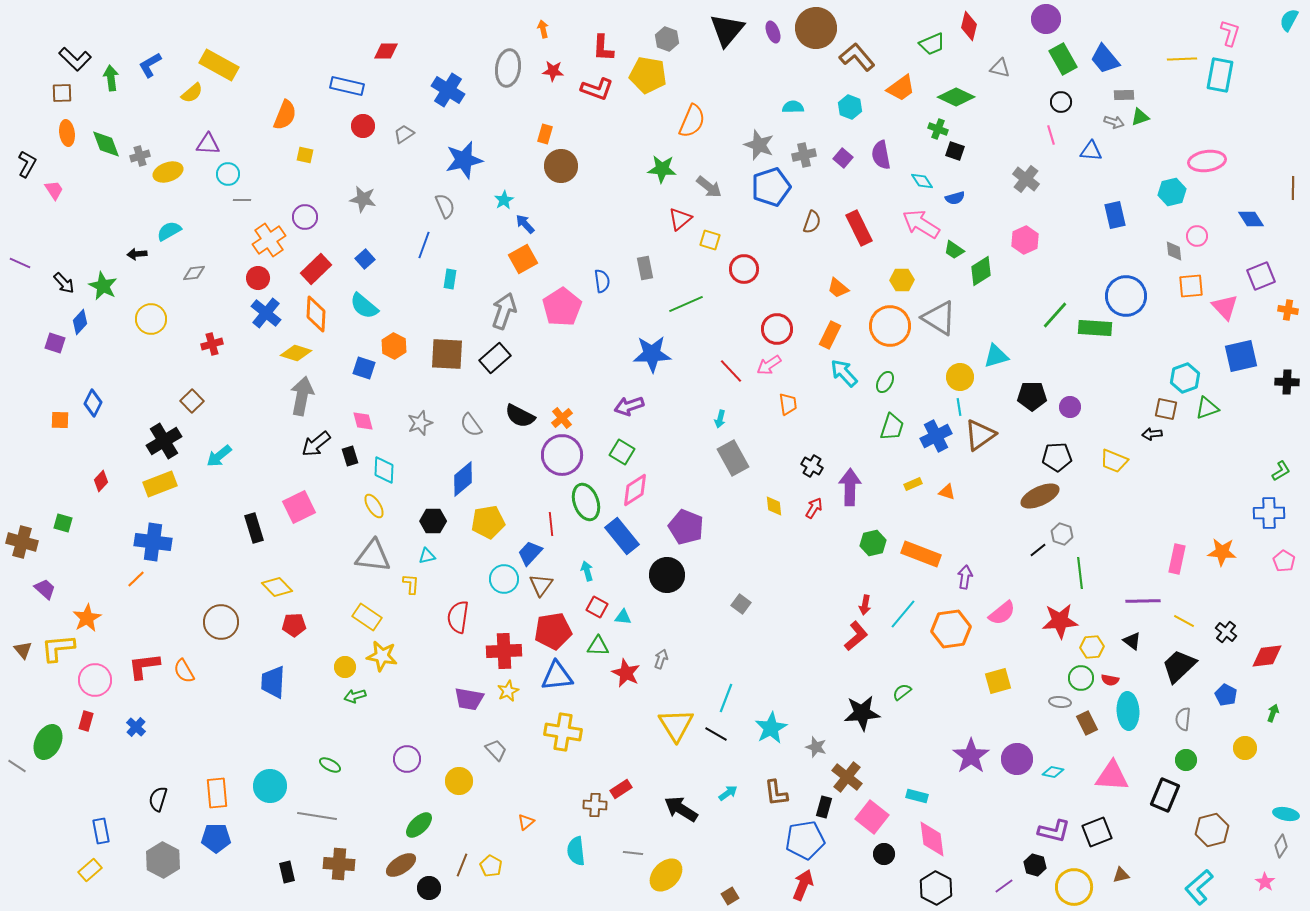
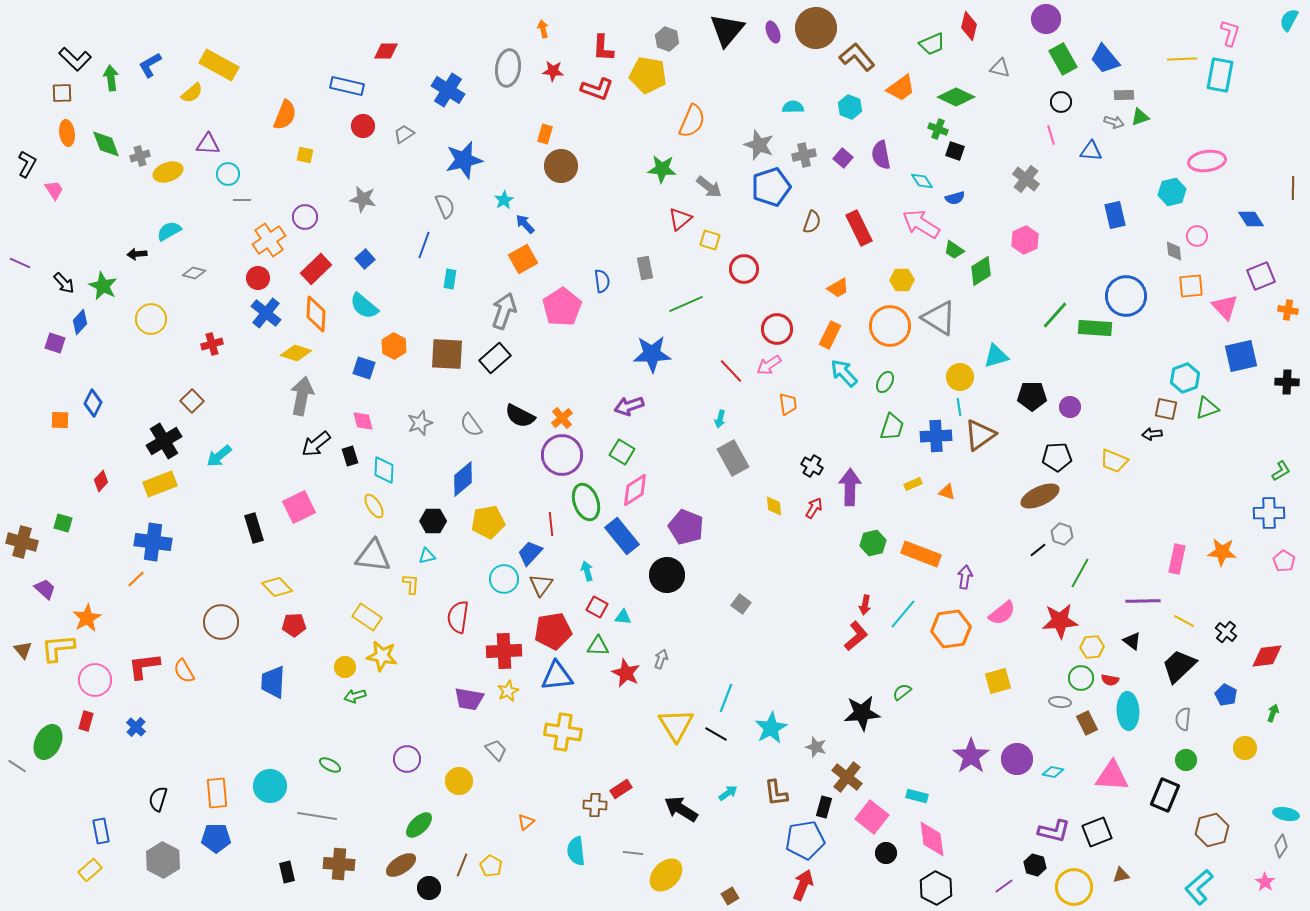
gray diamond at (194, 273): rotated 20 degrees clockwise
orange trapezoid at (838, 288): rotated 70 degrees counterclockwise
blue cross at (936, 436): rotated 24 degrees clockwise
green line at (1080, 573): rotated 36 degrees clockwise
black circle at (884, 854): moved 2 px right, 1 px up
